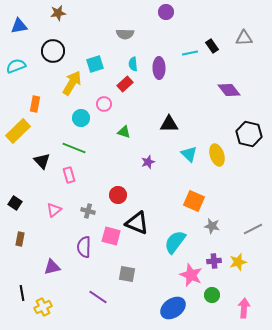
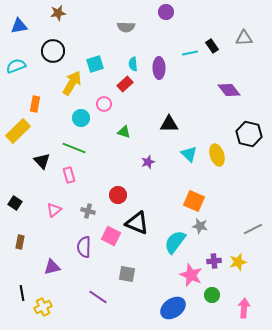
gray semicircle at (125, 34): moved 1 px right, 7 px up
gray star at (212, 226): moved 12 px left
pink square at (111, 236): rotated 12 degrees clockwise
brown rectangle at (20, 239): moved 3 px down
